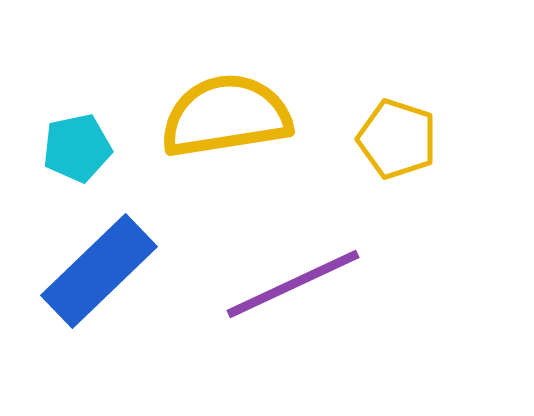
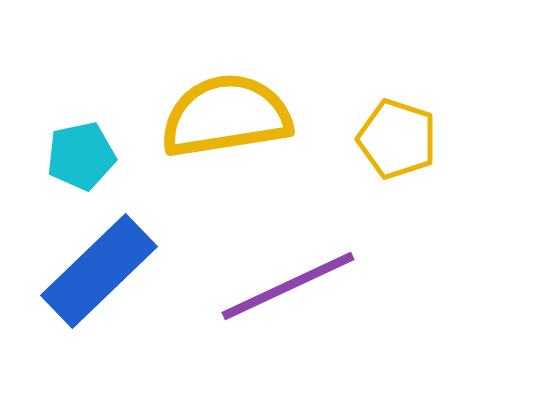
cyan pentagon: moved 4 px right, 8 px down
purple line: moved 5 px left, 2 px down
